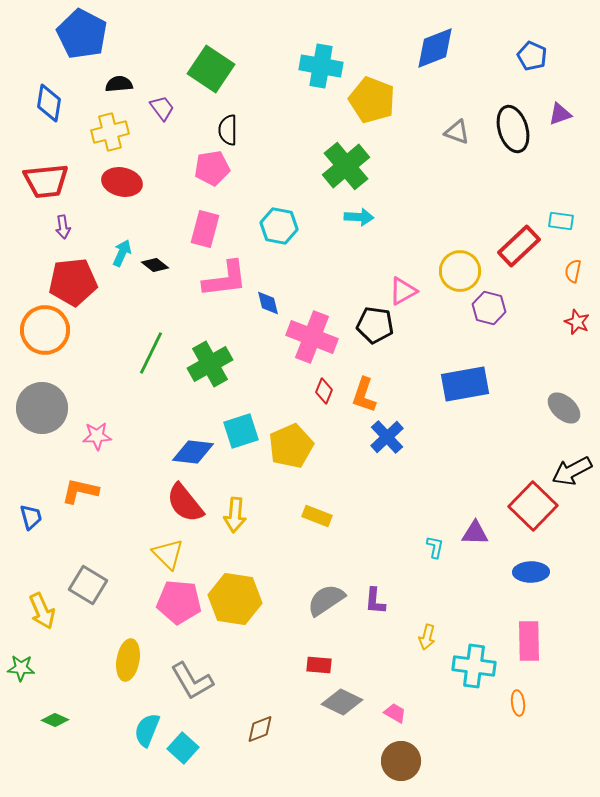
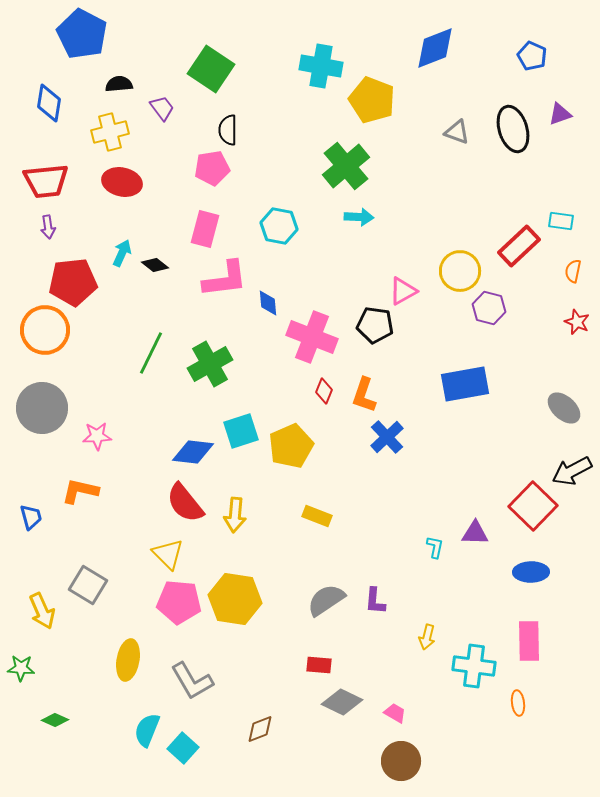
purple arrow at (63, 227): moved 15 px left
blue diamond at (268, 303): rotated 8 degrees clockwise
